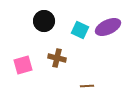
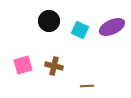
black circle: moved 5 px right
purple ellipse: moved 4 px right
brown cross: moved 3 px left, 8 px down
